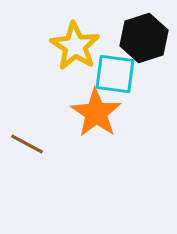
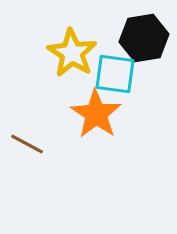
black hexagon: rotated 9 degrees clockwise
yellow star: moved 3 px left, 7 px down
orange star: moved 1 px down
